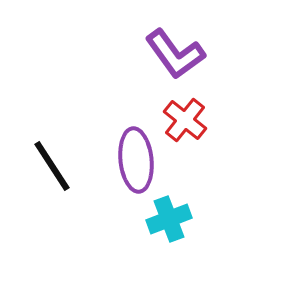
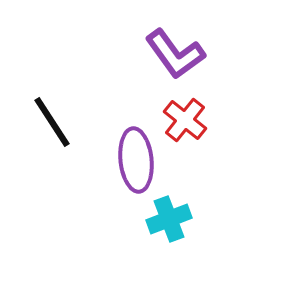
black line: moved 44 px up
